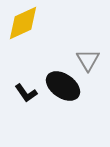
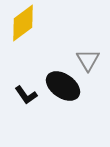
yellow diamond: rotated 12 degrees counterclockwise
black L-shape: moved 2 px down
